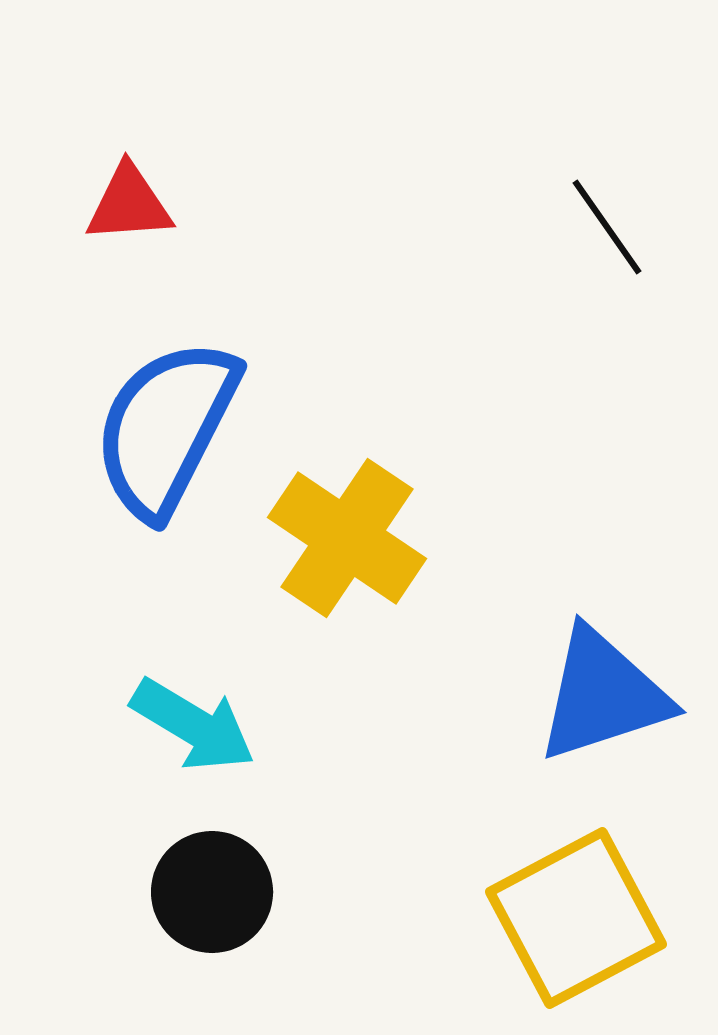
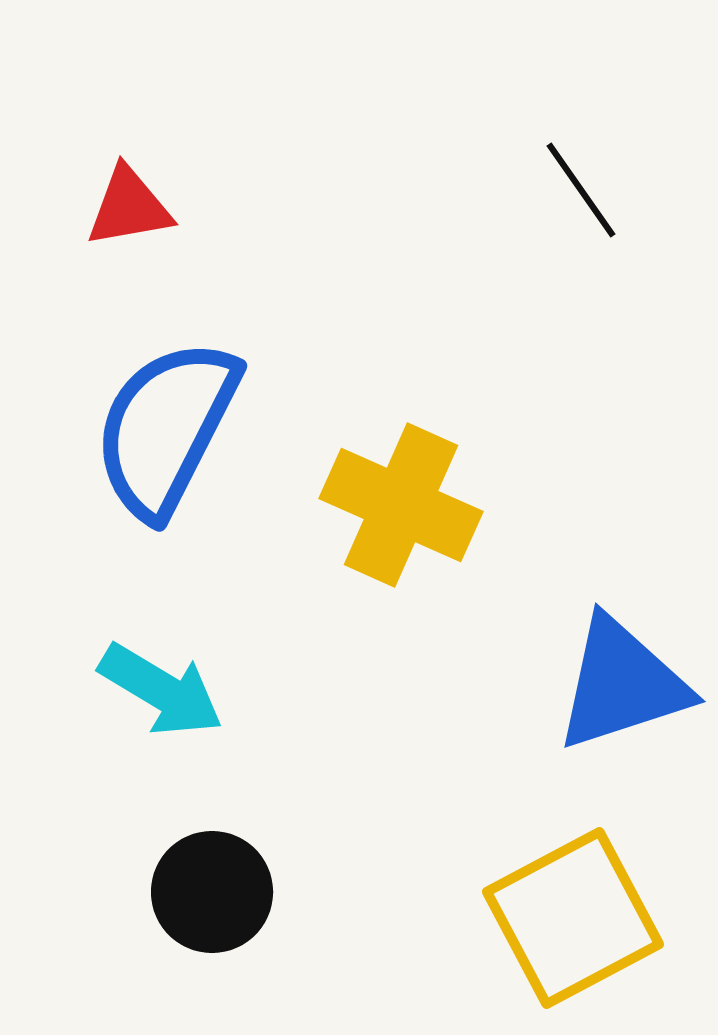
red triangle: moved 3 px down; rotated 6 degrees counterclockwise
black line: moved 26 px left, 37 px up
yellow cross: moved 54 px right, 33 px up; rotated 10 degrees counterclockwise
blue triangle: moved 19 px right, 11 px up
cyan arrow: moved 32 px left, 35 px up
yellow square: moved 3 px left
